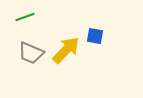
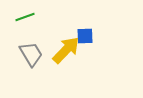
blue square: moved 10 px left; rotated 12 degrees counterclockwise
gray trapezoid: moved 1 px down; rotated 144 degrees counterclockwise
